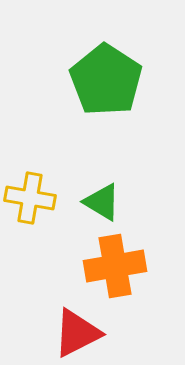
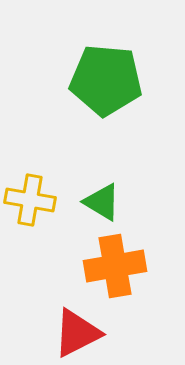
green pentagon: rotated 28 degrees counterclockwise
yellow cross: moved 2 px down
